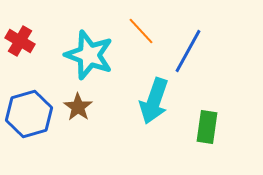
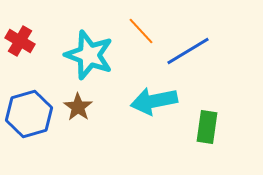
blue line: rotated 30 degrees clockwise
cyan arrow: rotated 60 degrees clockwise
